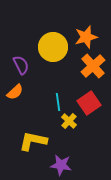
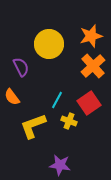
orange star: moved 5 px right, 1 px up
yellow circle: moved 4 px left, 3 px up
purple semicircle: moved 2 px down
orange semicircle: moved 3 px left, 5 px down; rotated 96 degrees clockwise
cyan line: moved 1 px left, 2 px up; rotated 36 degrees clockwise
yellow cross: rotated 21 degrees counterclockwise
yellow L-shape: moved 15 px up; rotated 32 degrees counterclockwise
purple star: moved 1 px left
